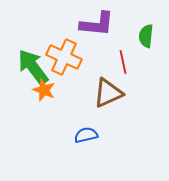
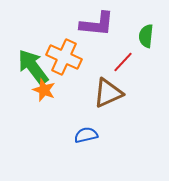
red line: rotated 55 degrees clockwise
